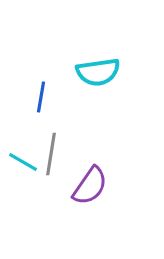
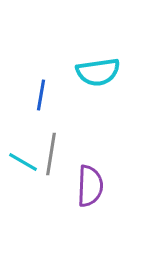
blue line: moved 2 px up
purple semicircle: rotated 33 degrees counterclockwise
